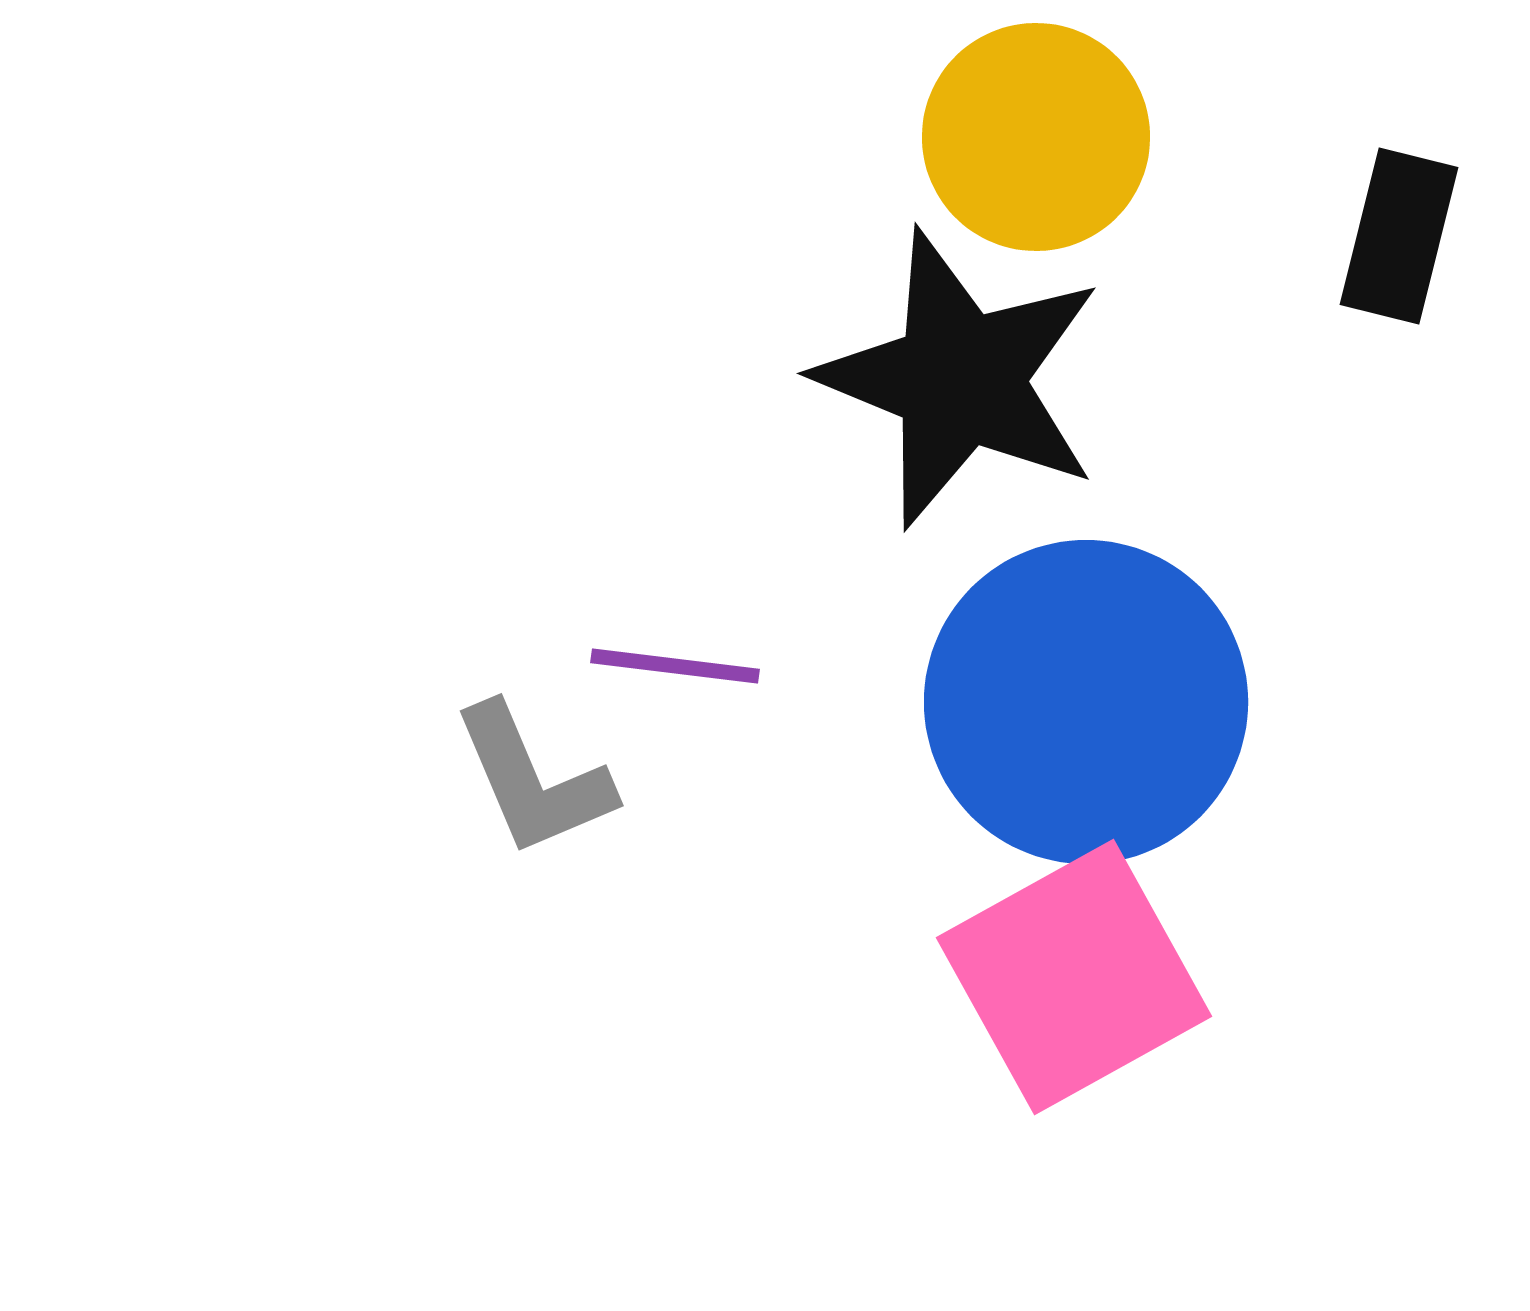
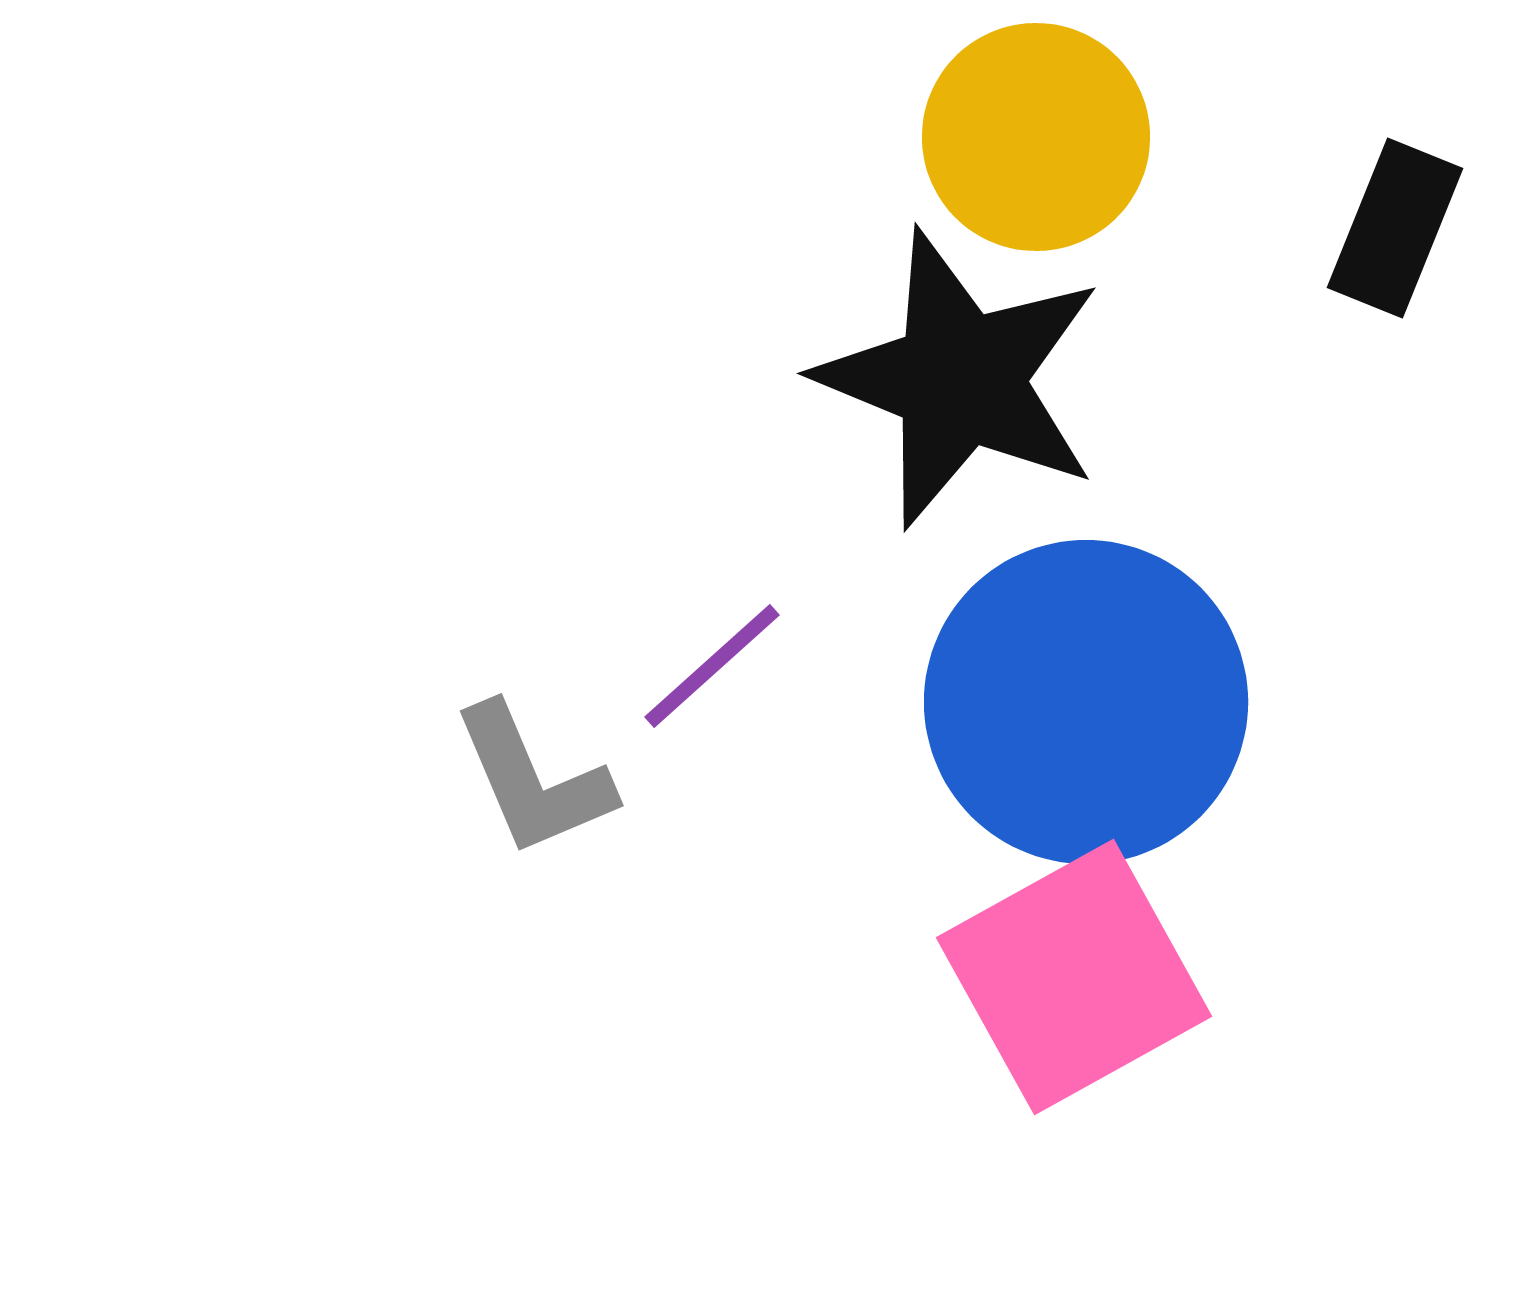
black rectangle: moved 4 px left, 8 px up; rotated 8 degrees clockwise
purple line: moved 37 px right; rotated 49 degrees counterclockwise
